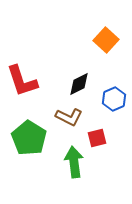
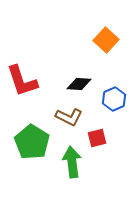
black diamond: rotated 30 degrees clockwise
green pentagon: moved 3 px right, 4 px down
green arrow: moved 2 px left
